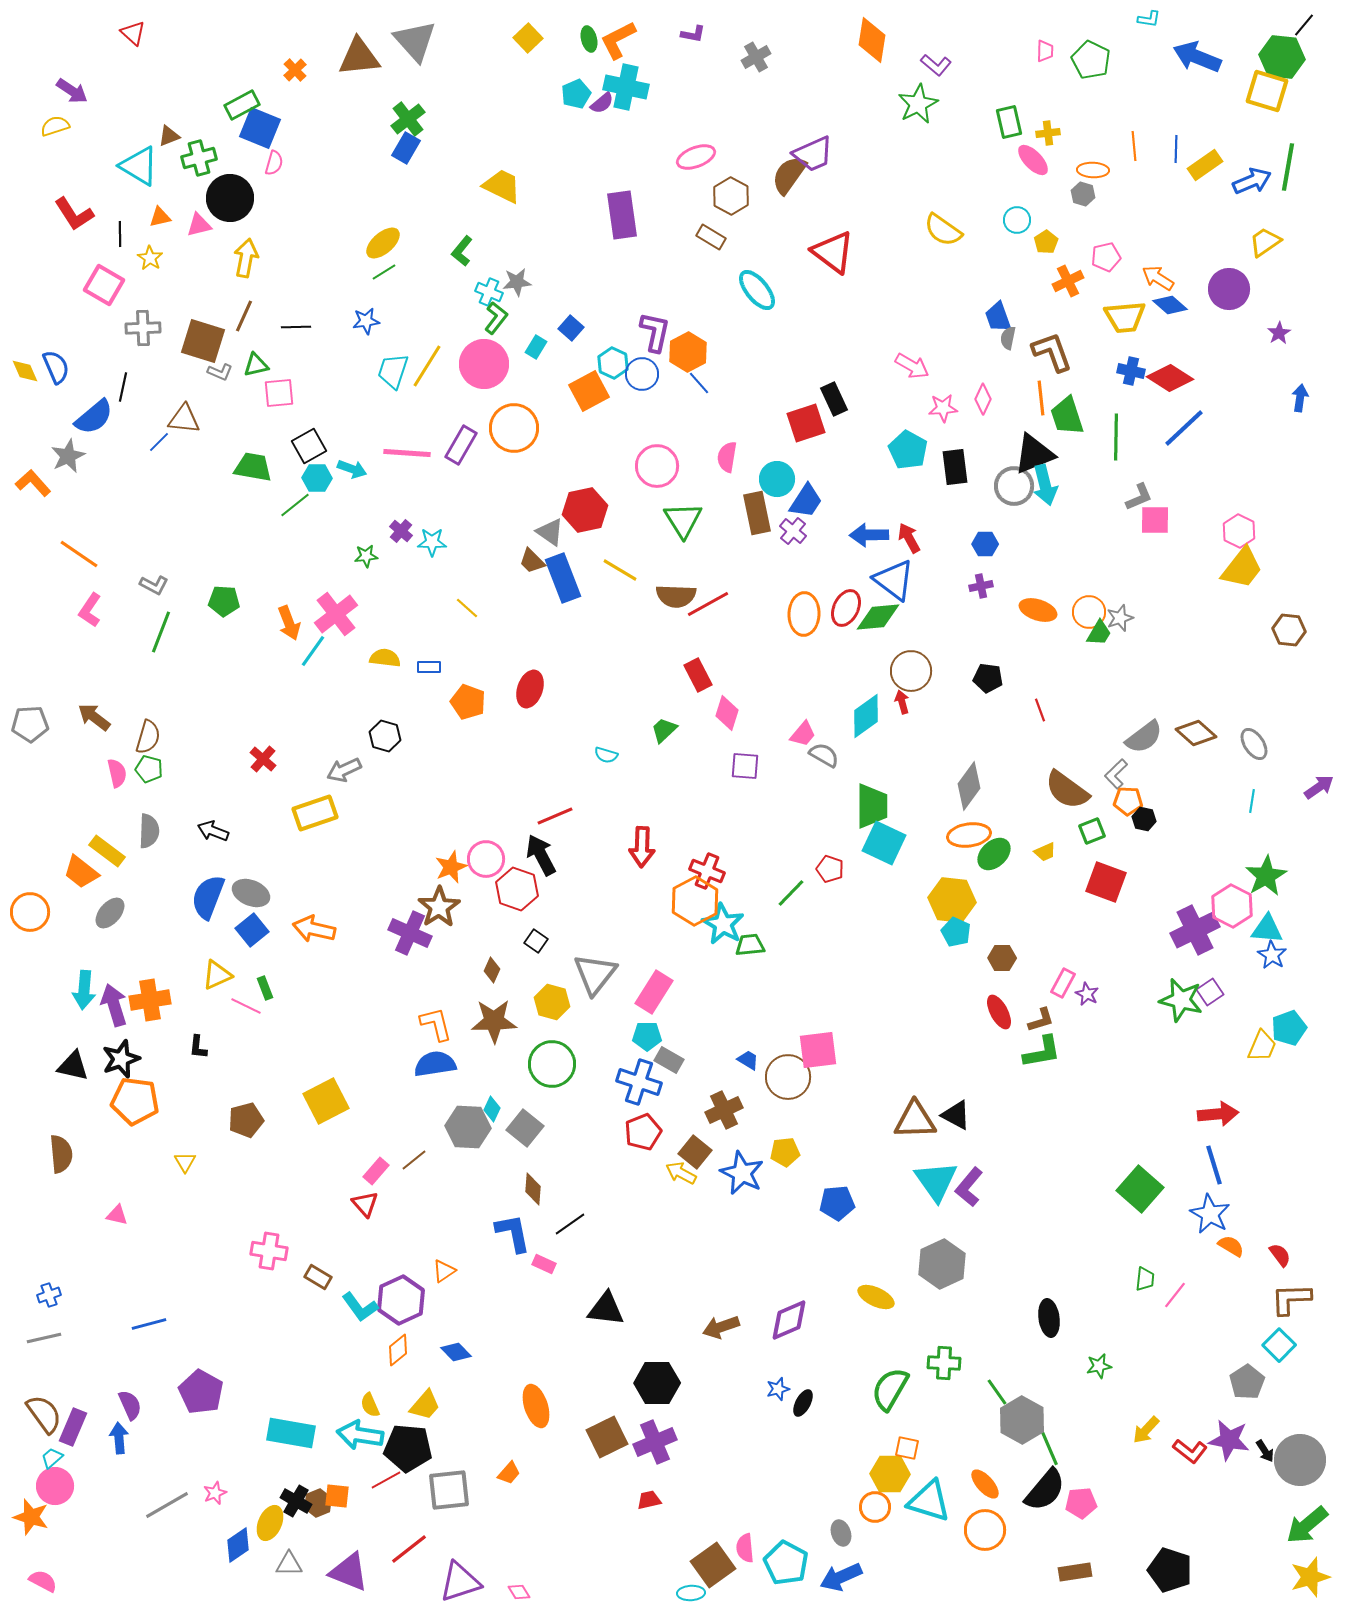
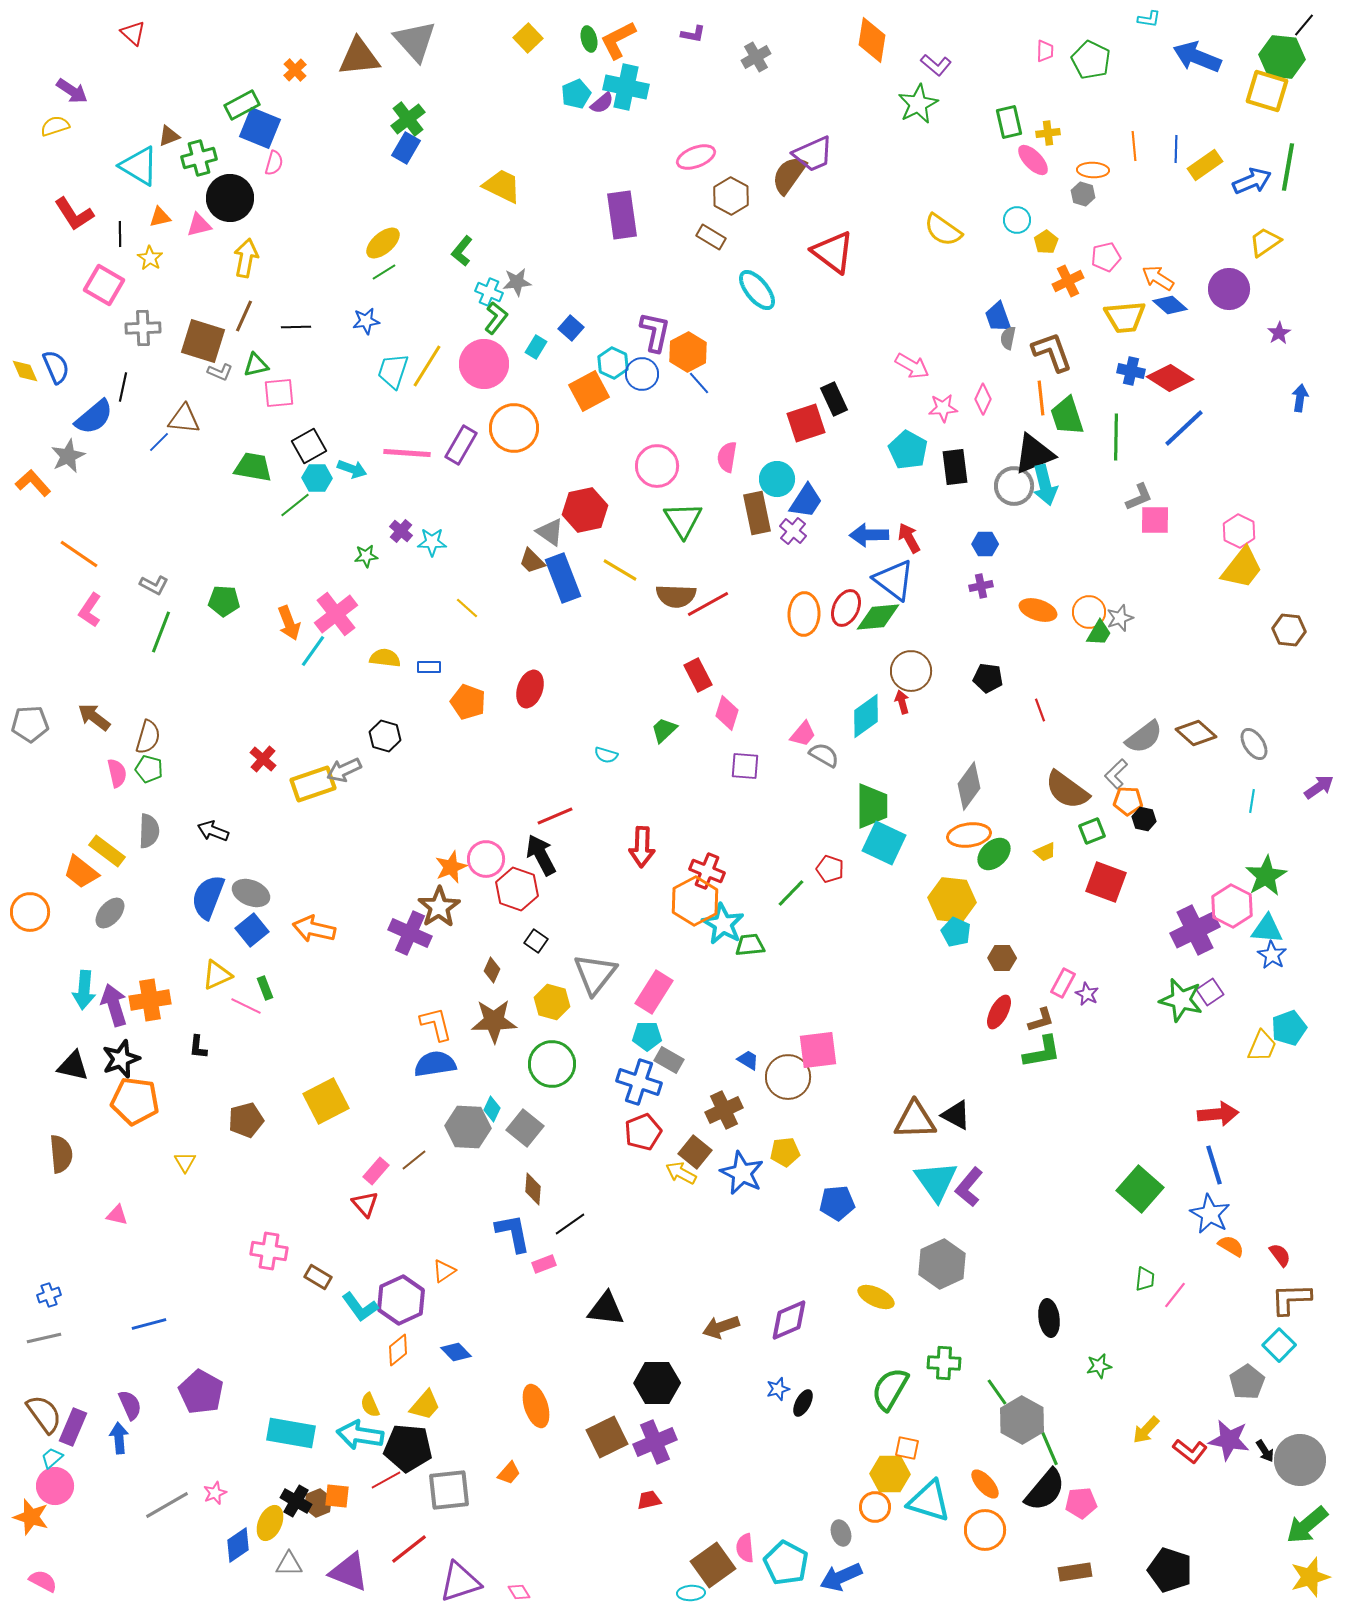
yellow rectangle at (315, 813): moved 2 px left, 29 px up
red ellipse at (999, 1012): rotated 56 degrees clockwise
pink rectangle at (544, 1264): rotated 45 degrees counterclockwise
